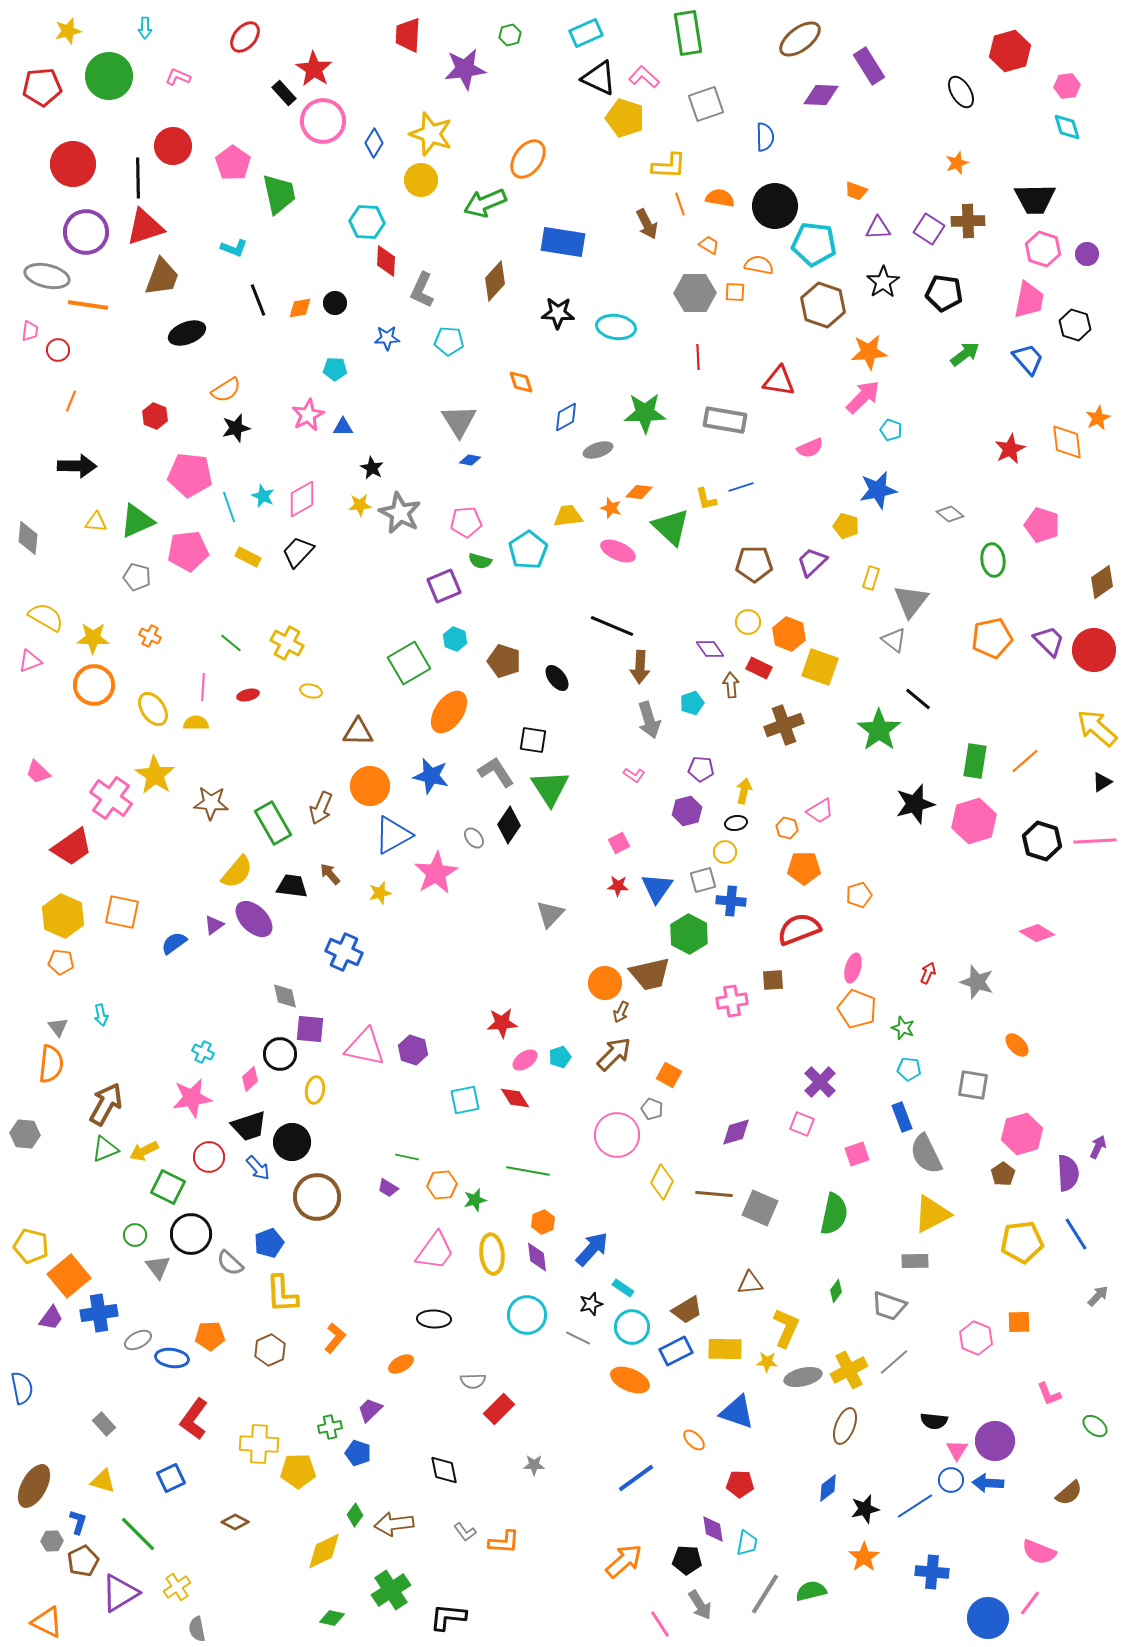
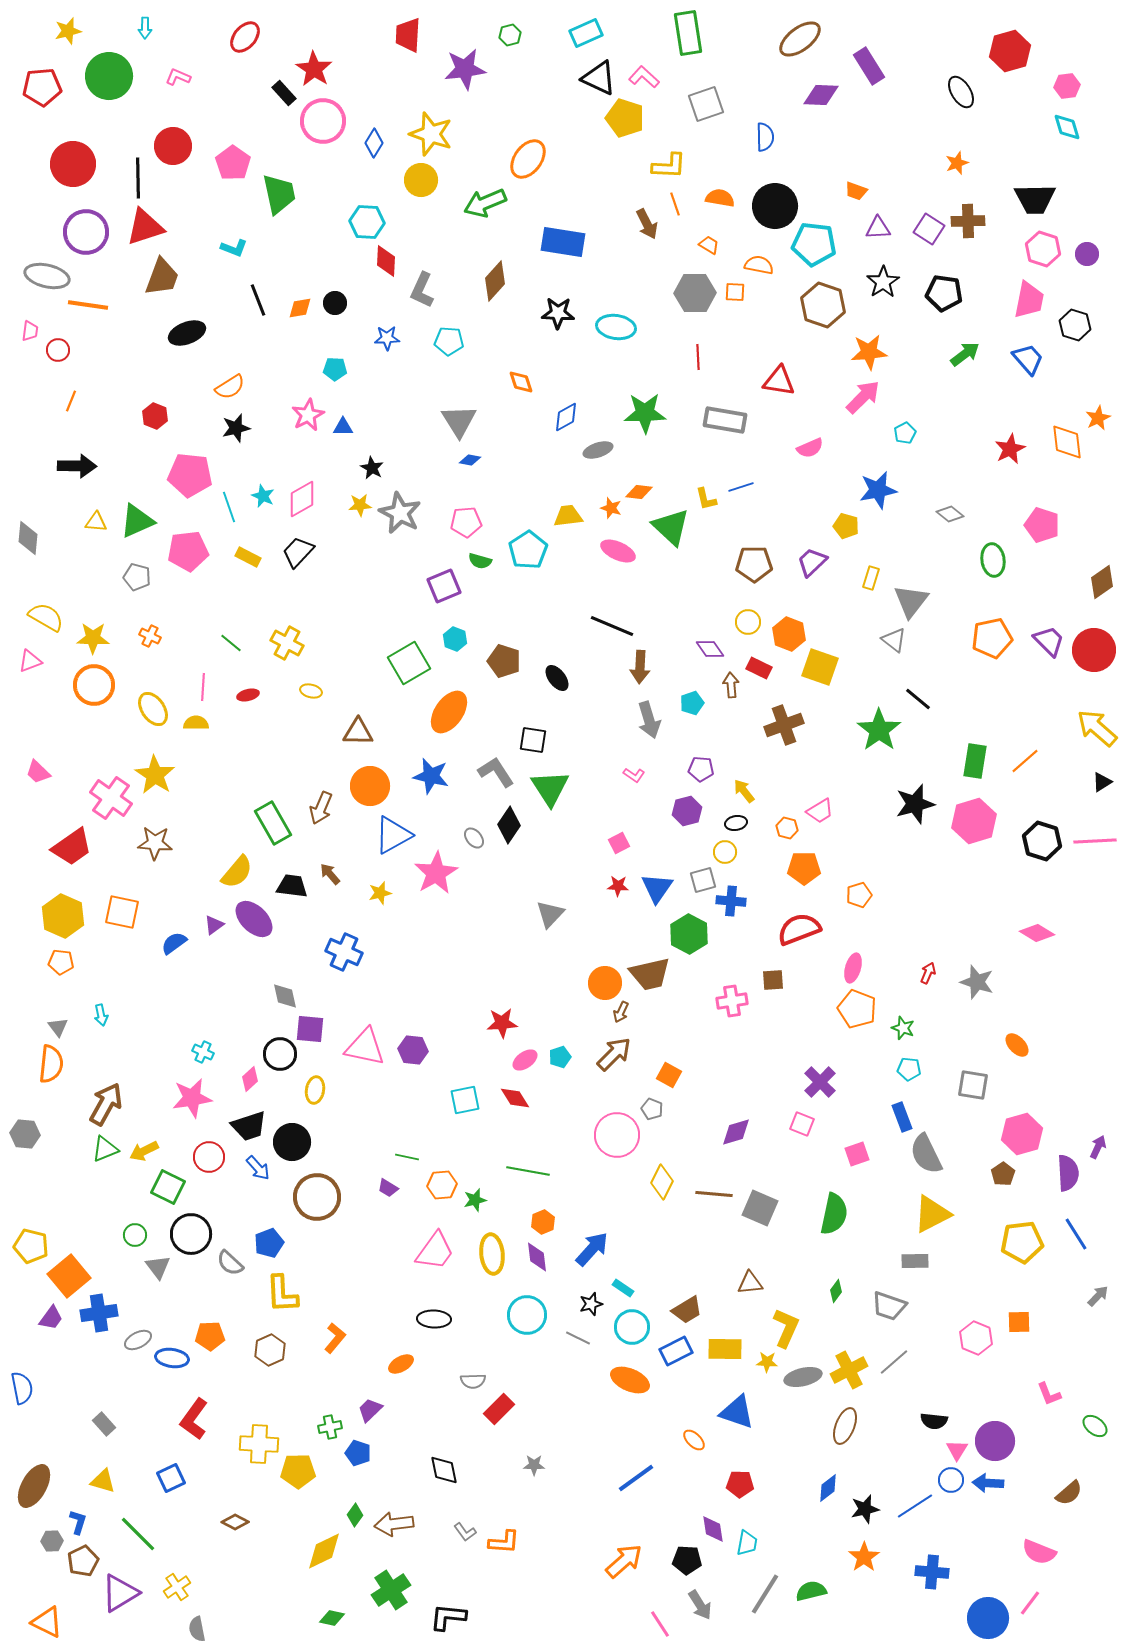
orange line at (680, 204): moved 5 px left
orange semicircle at (226, 390): moved 4 px right, 3 px up
cyan pentagon at (891, 430): moved 14 px right, 3 px down; rotated 25 degrees clockwise
yellow arrow at (744, 791): rotated 50 degrees counterclockwise
brown star at (211, 803): moved 56 px left, 40 px down
purple hexagon at (413, 1050): rotated 12 degrees counterclockwise
